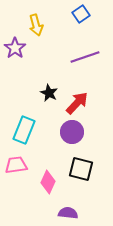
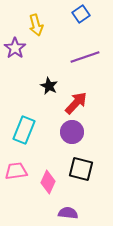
black star: moved 7 px up
red arrow: moved 1 px left
pink trapezoid: moved 6 px down
